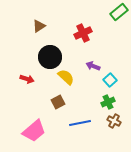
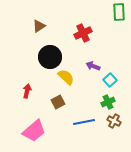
green rectangle: rotated 54 degrees counterclockwise
red arrow: moved 12 px down; rotated 96 degrees counterclockwise
blue line: moved 4 px right, 1 px up
